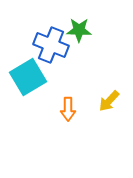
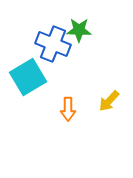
blue cross: moved 2 px right, 1 px up
